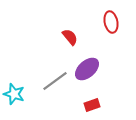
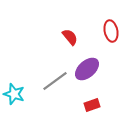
red ellipse: moved 9 px down
